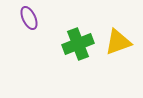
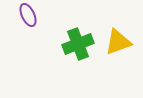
purple ellipse: moved 1 px left, 3 px up
